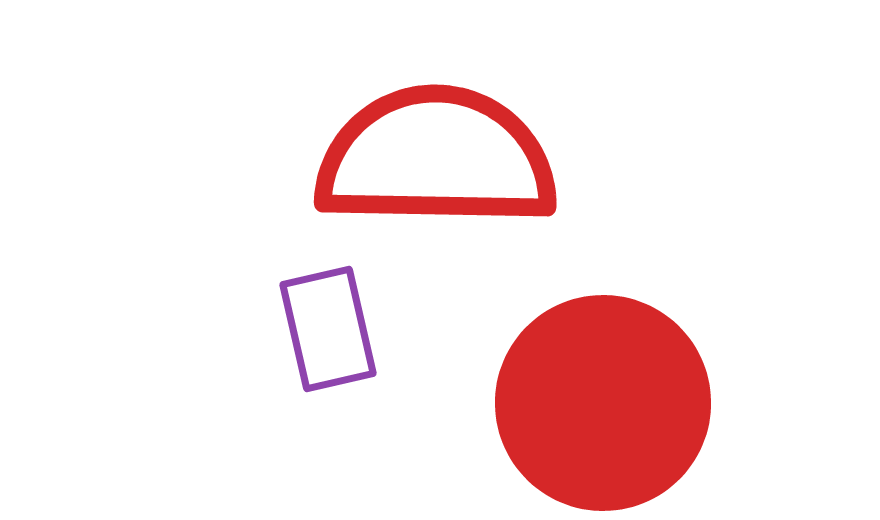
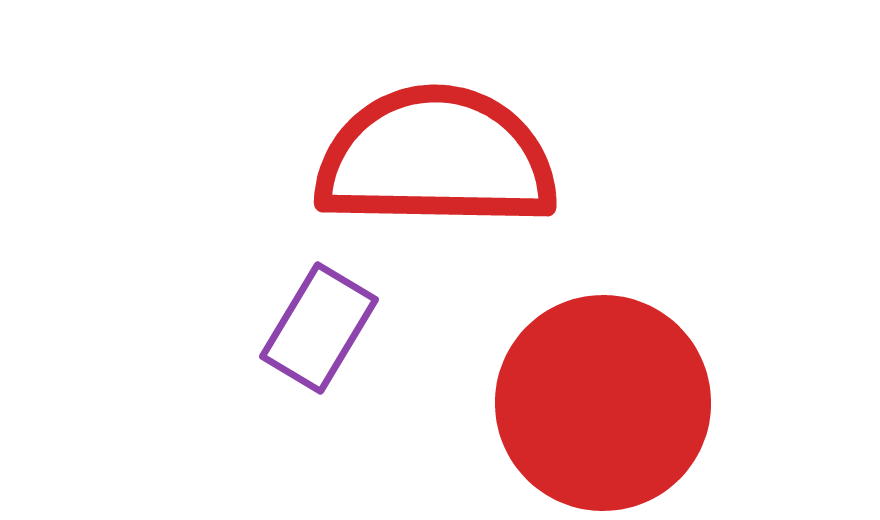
purple rectangle: moved 9 px left, 1 px up; rotated 44 degrees clockwise
